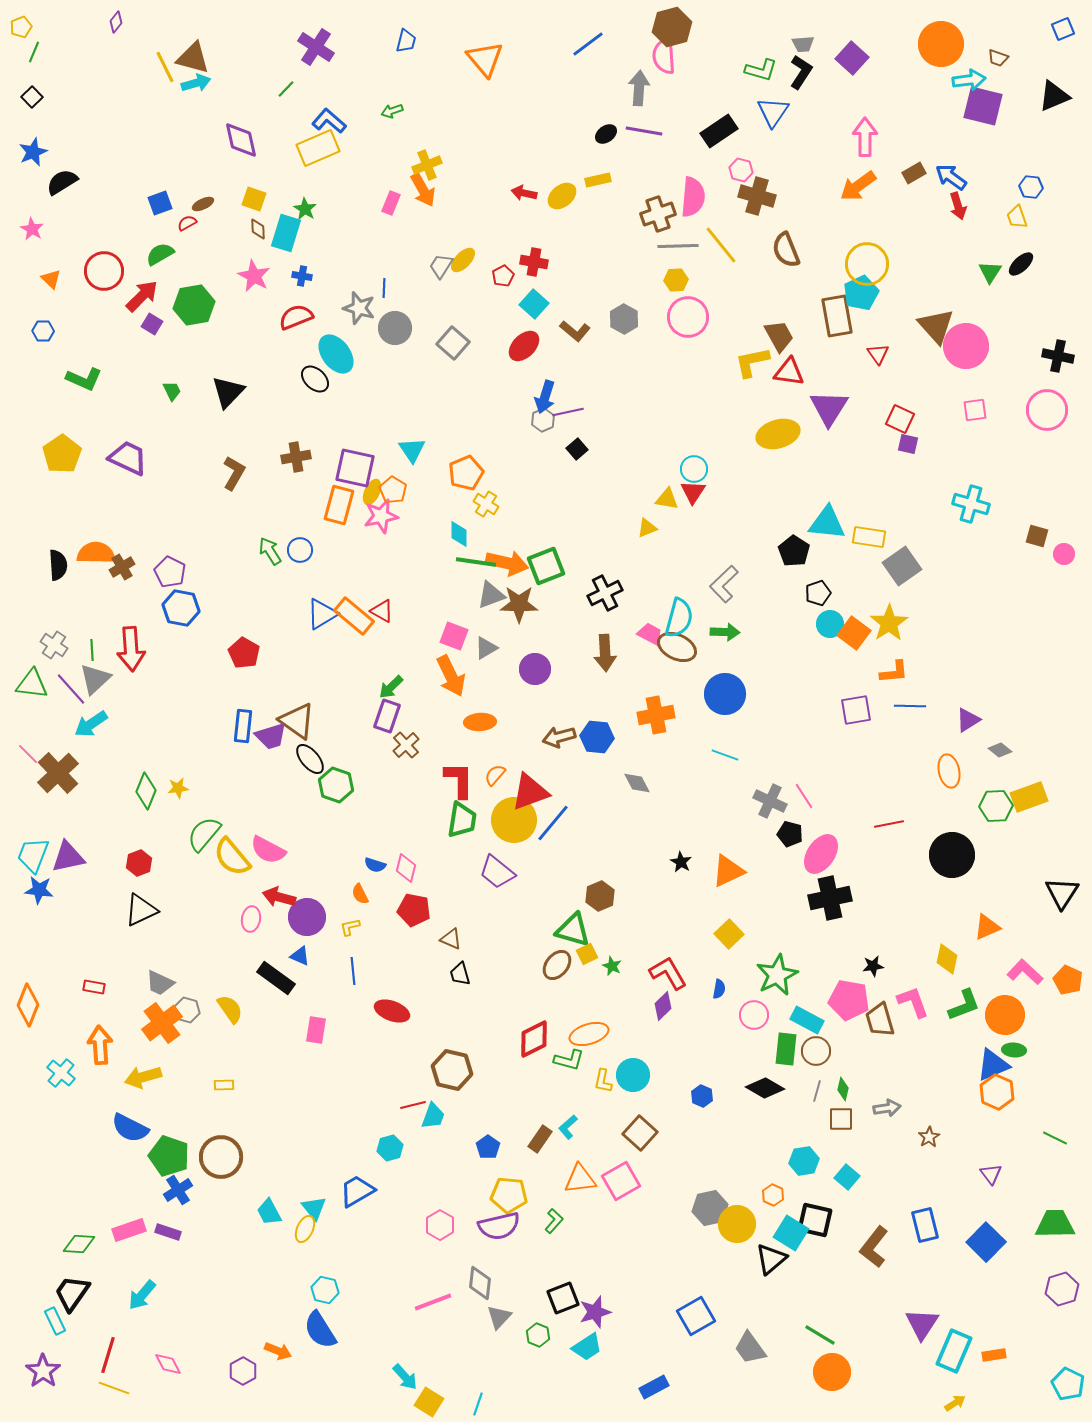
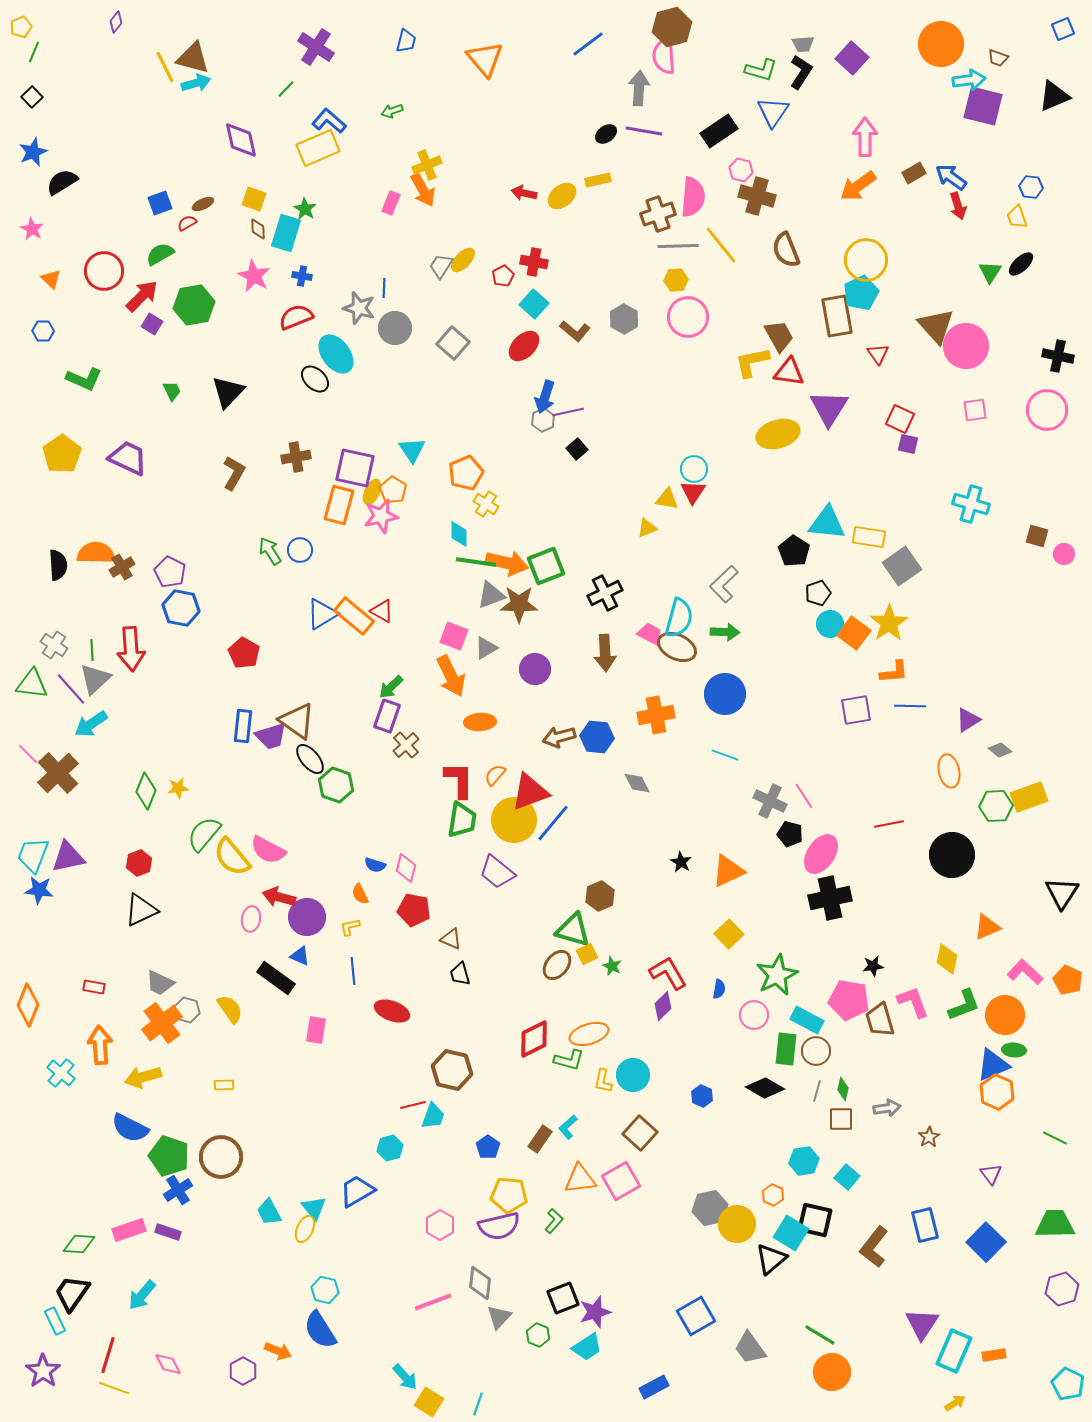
yellow circle at (867, 264): moved 1 px left, 4 px up
